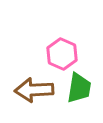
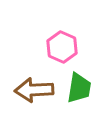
pink hexagon: moved 7 px up
